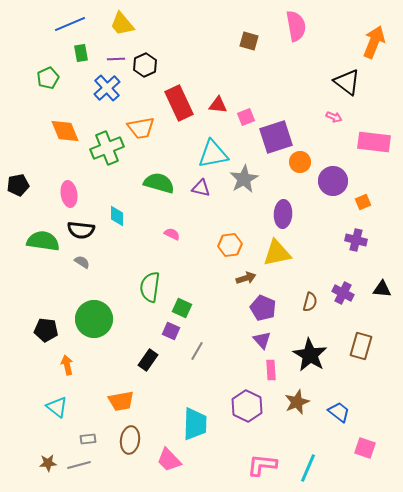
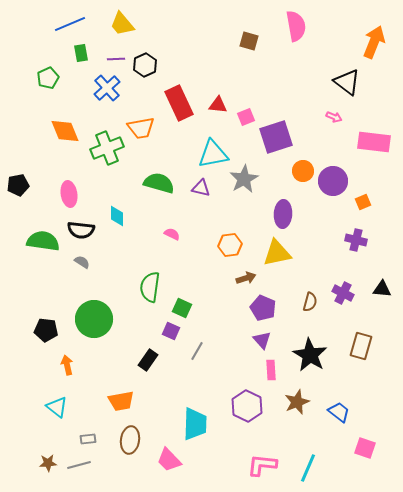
orange circle at (300, 162): moved 3 px right, 9 px down
